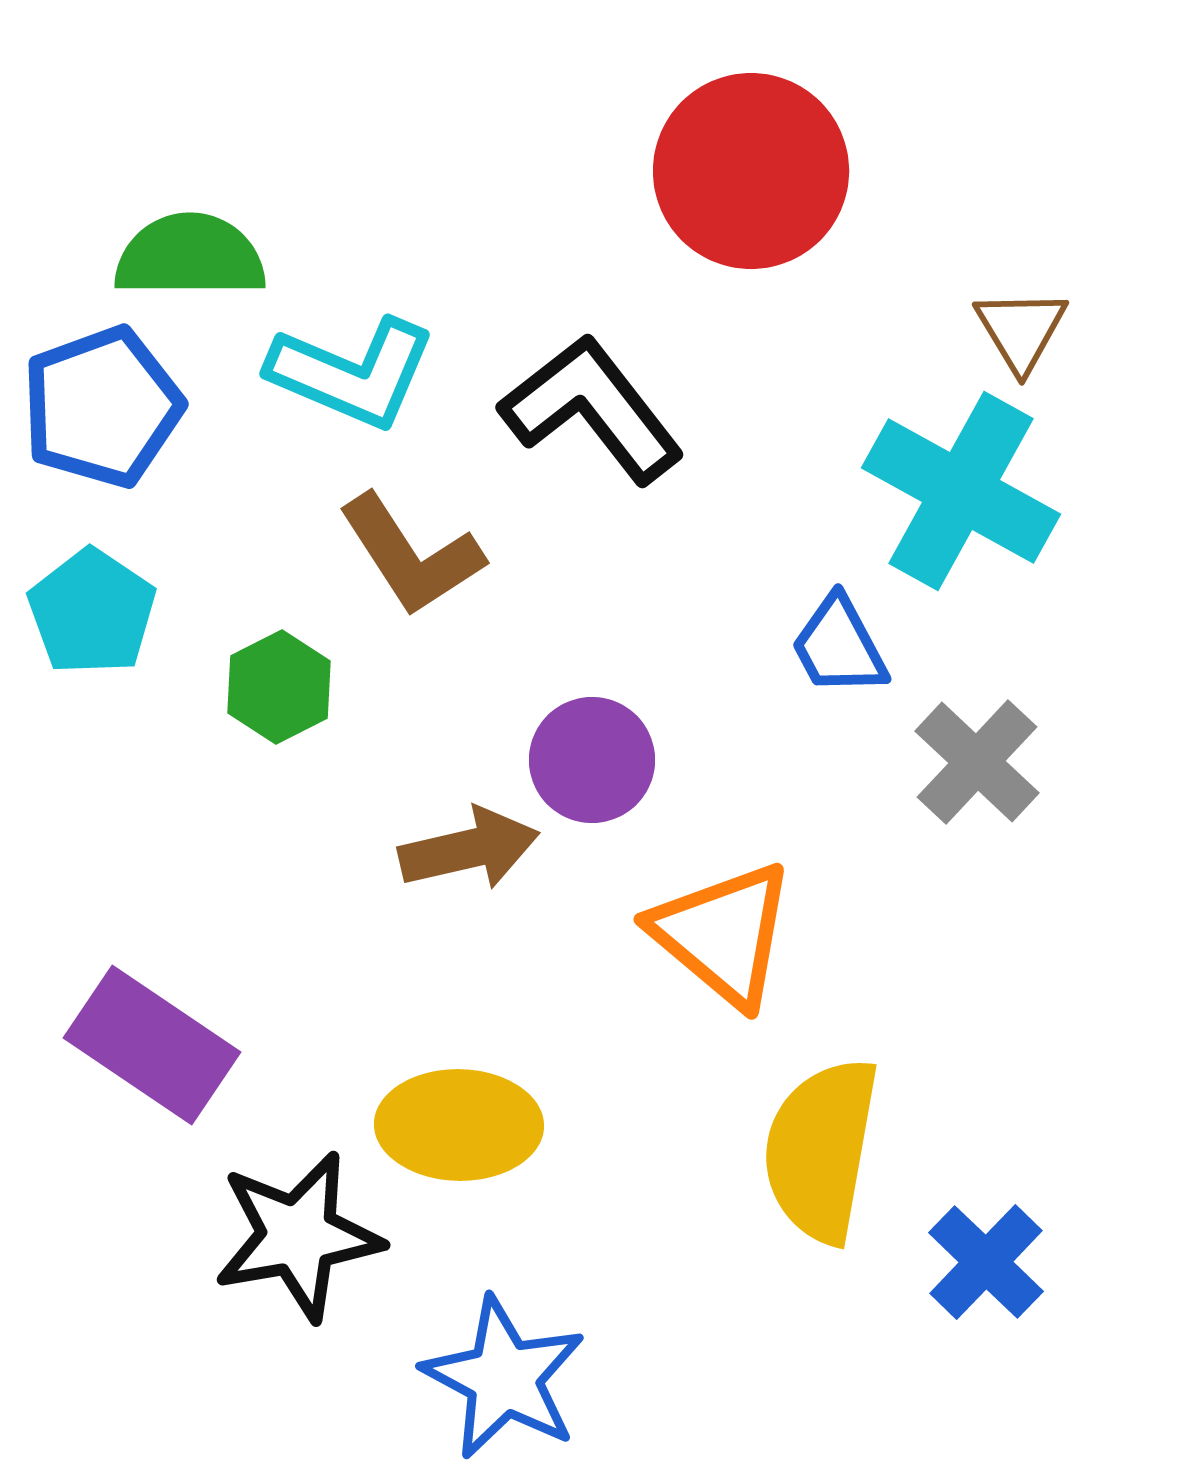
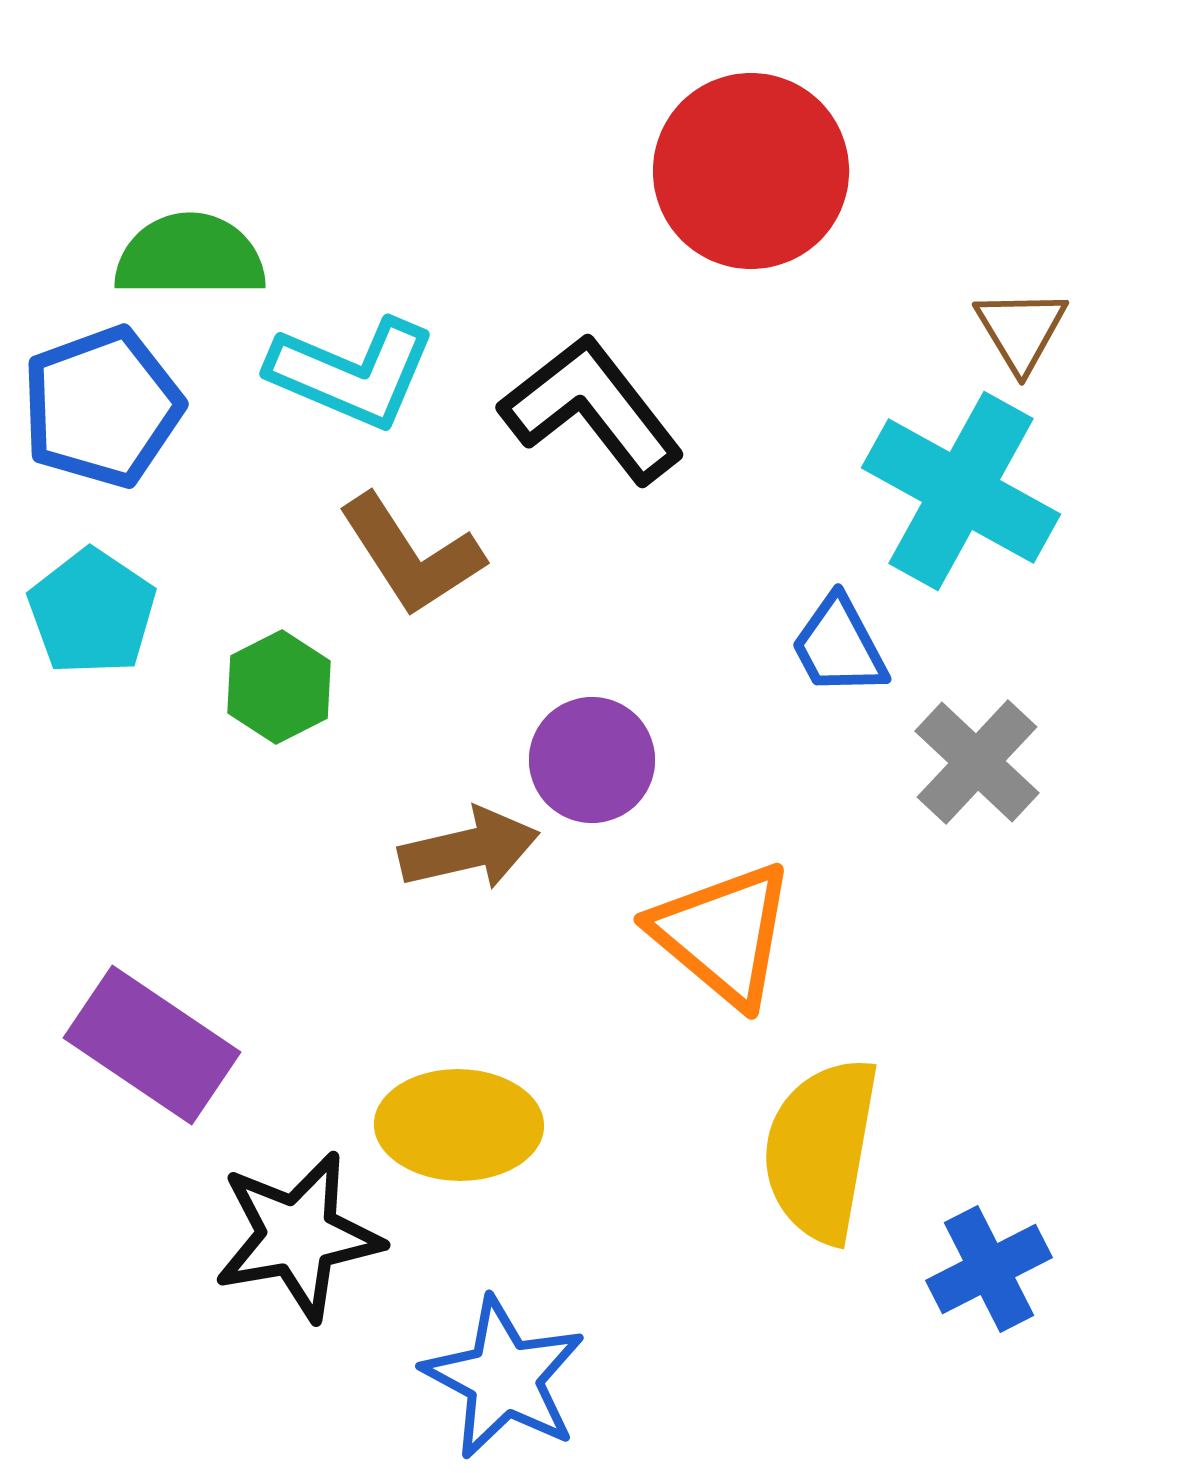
blue cross: moved 3 px right, 7 px down; rotated 19 degrees clockwise
